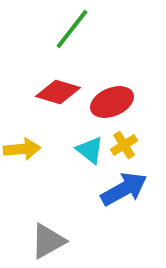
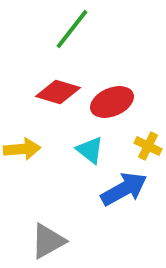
yellow cross: moved 24 px right, 1 px down; rotated 32 degrees counterclockwise
